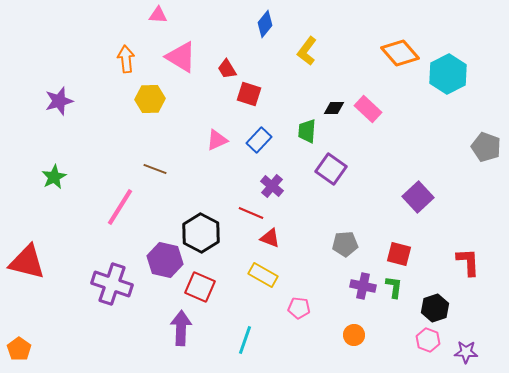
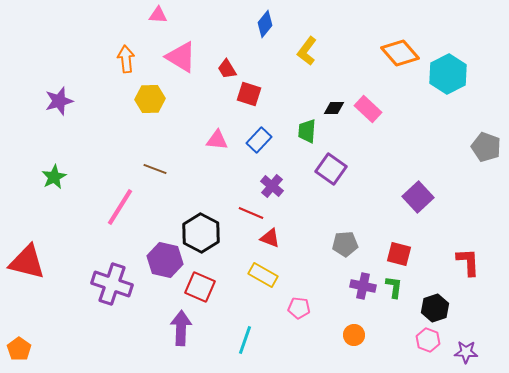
pink triangle at (217, 140): rotated 30 degrees clockwise
